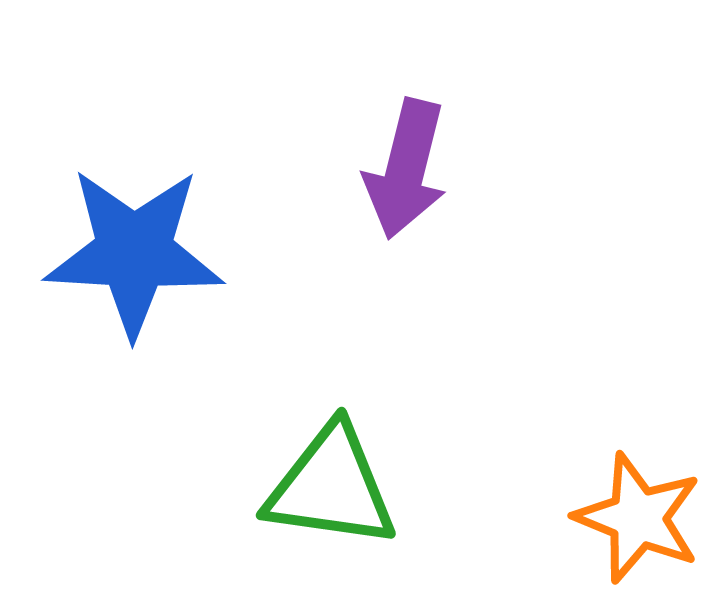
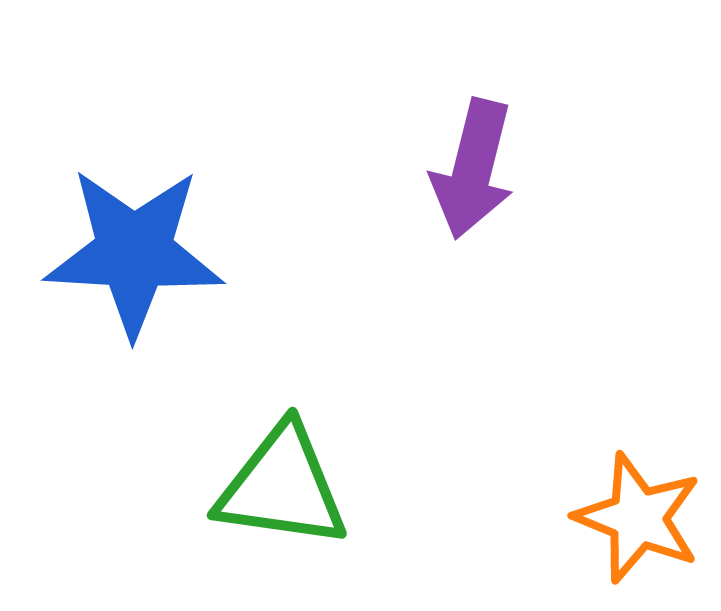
purple arrow: moved 67 px right
green triangle: moved 49 px left
